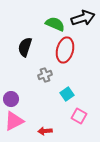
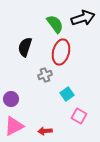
green semicircle: rotated 30 degrees clockwise
red ellipse: moved 4 px left, 2 px down
pink triangle: moved 5 px down
